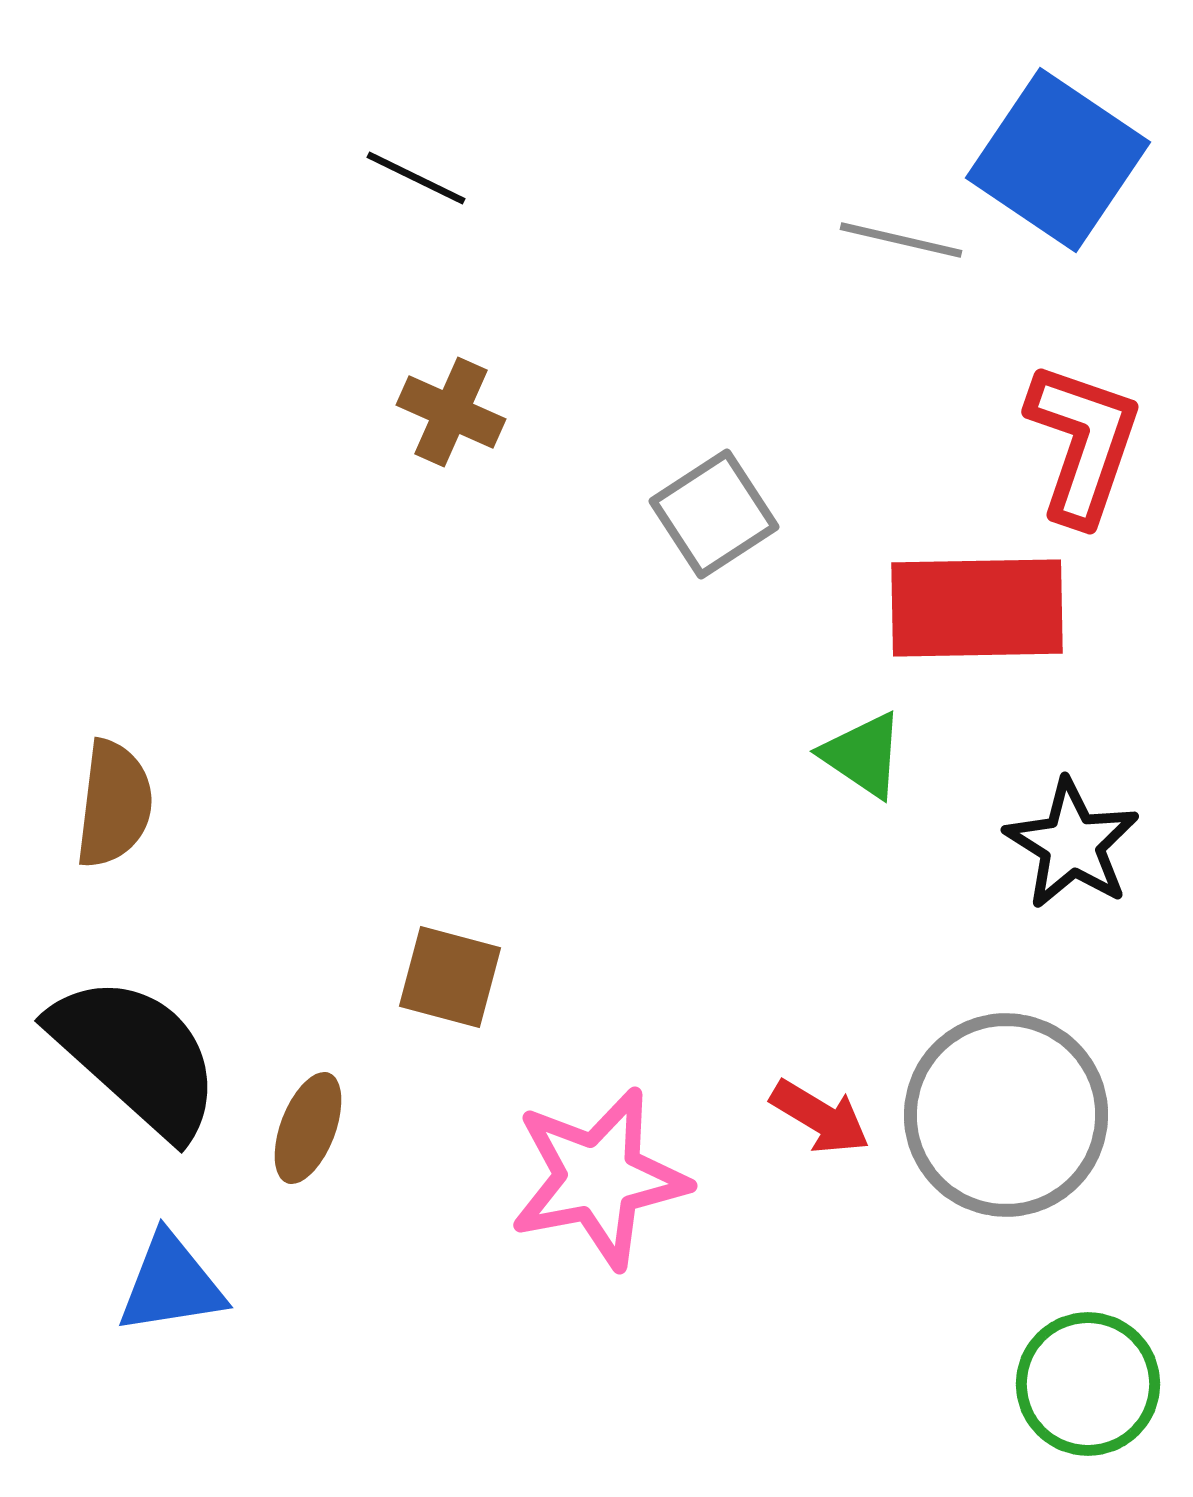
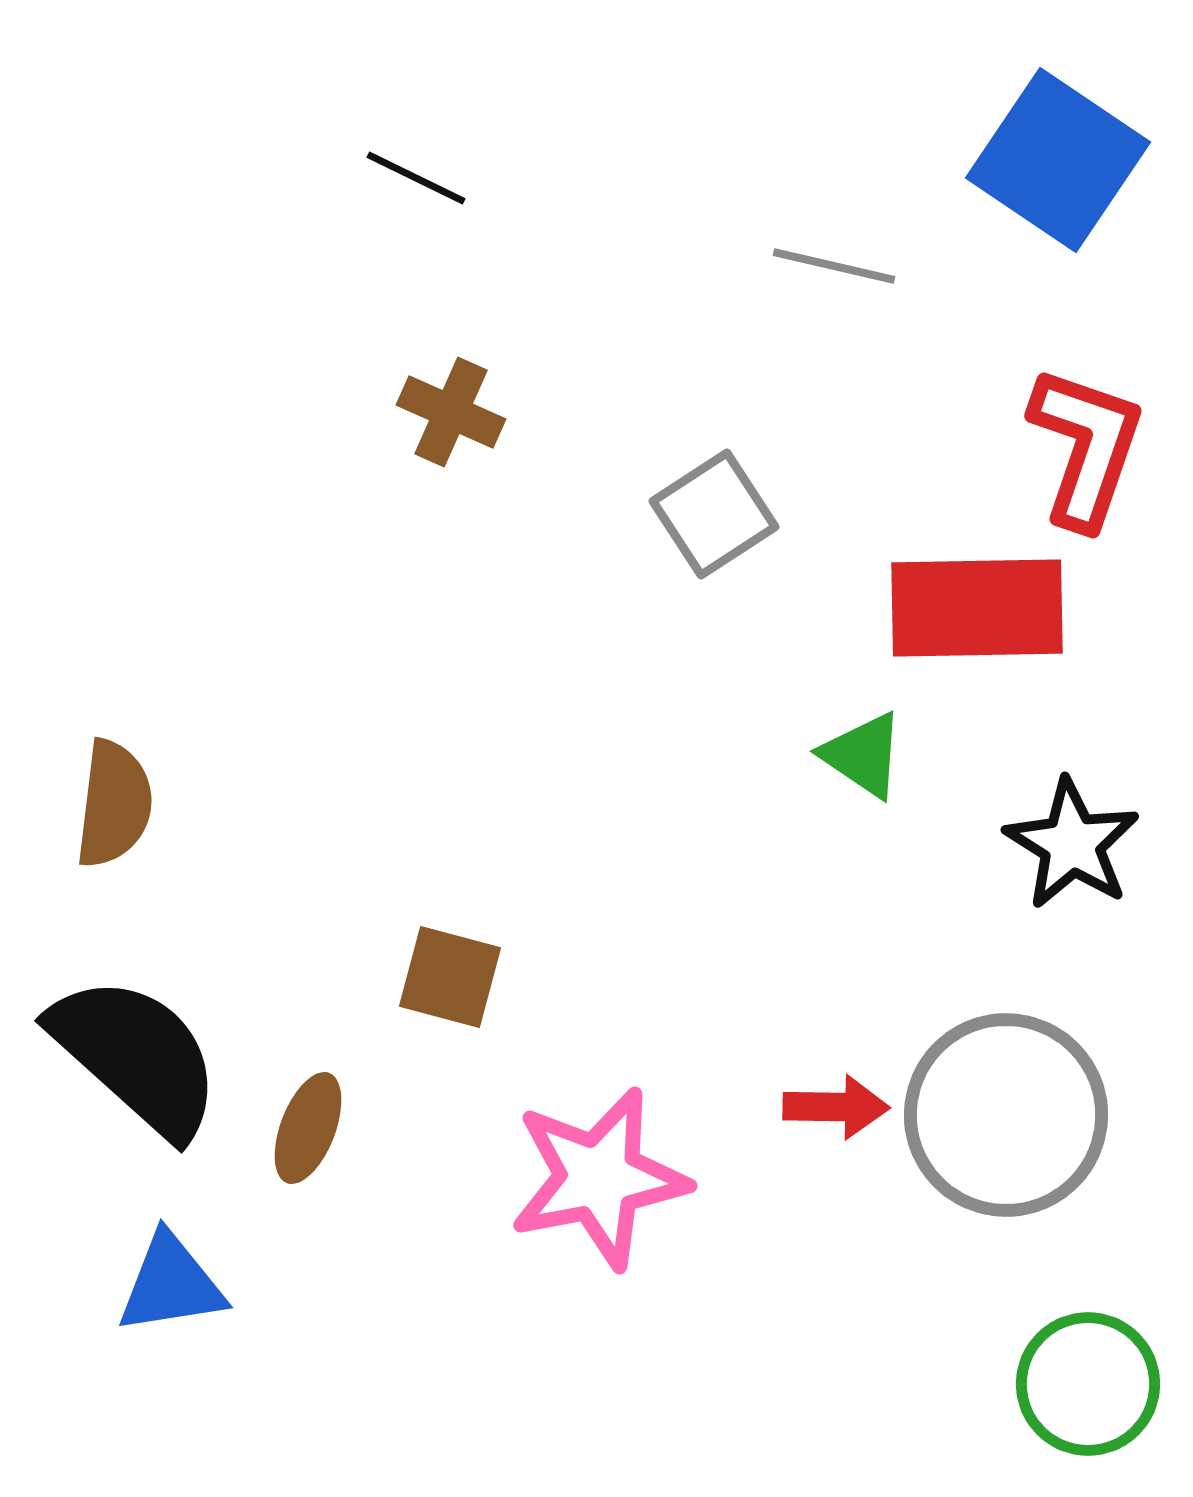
gray line: moved 67 px left, 26 px down
red L-shape: moved 3 px right, 4 px down
red arrow: moved 16 px right, 10 px up; rotated 30 degrees counterclockwise
